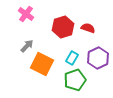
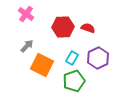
red hexagon: rotated 15 degrees clockwise
orange square: moved 1 px down
green pentagon: moved 1 px left, 1 px down
